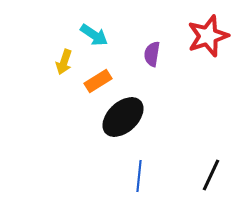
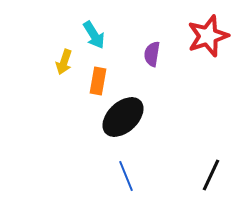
cyan arrow: rotated 24 degrees clockwise
orange rectangle: rotated 48 degrees counterclockwise
blue line: moved 13 px left; rotated 28 degrees counterclockwise
